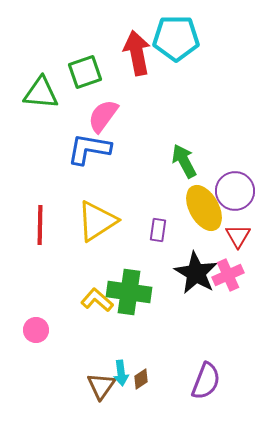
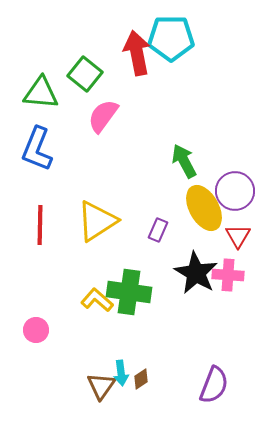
cyan pentagon: moved 5 px left
green square: moved 2 px down; rotated 32 degrees counterclockwise
blue L-shape: moved 52 px left; rotated 78 degrees counterclockwise
purple rectangle: rotated 15 degrees clockwise
pink cross: rotated 28 degrees clockwise
purple semicircle: moved 8 px right, 4 px down
